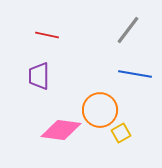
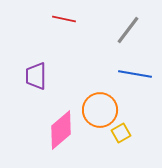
red line: moved 17 px right, 16 px up
purple trapezoid: moved 3 px left
pink diamond: rotated 48 degrees counterclockwise
